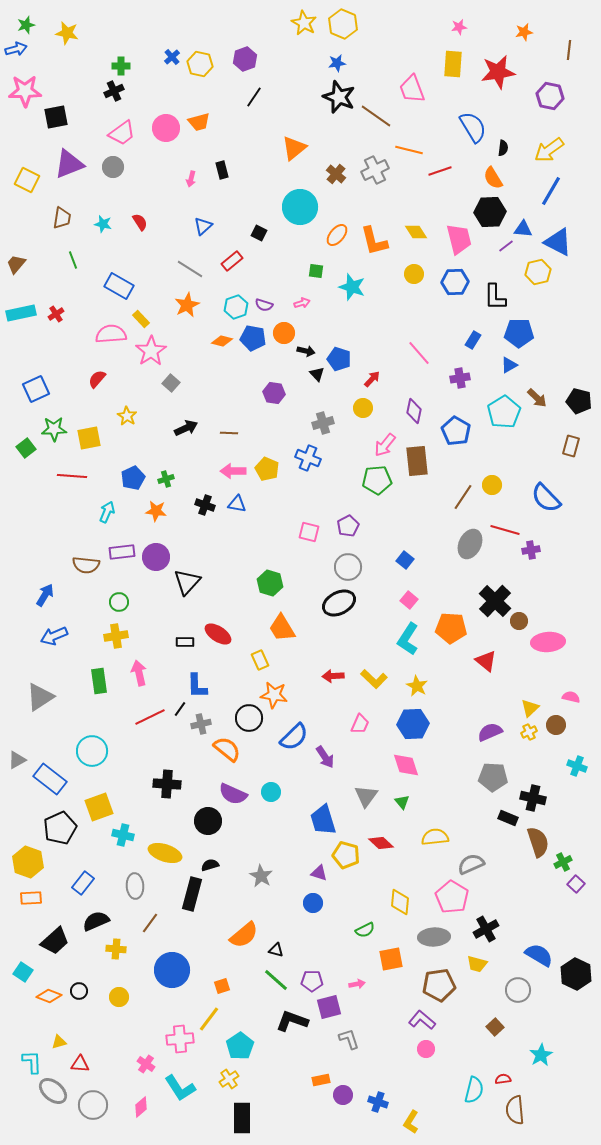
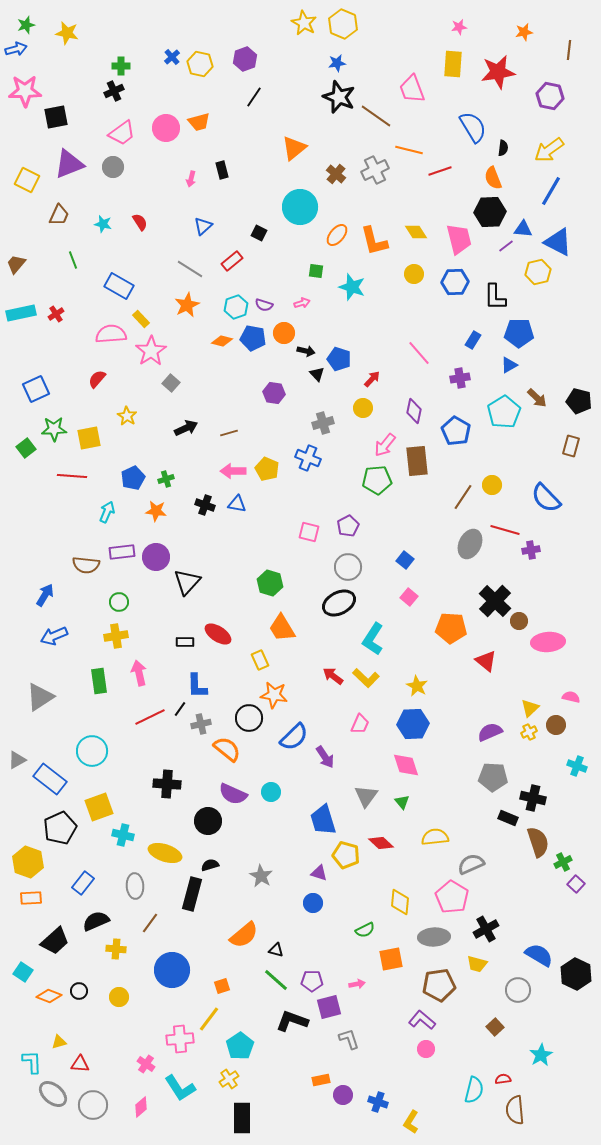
orange semicircle at (493, 178): rotated 10 degrees clockwise
brown trapezoid at (62, 218): moved 3 px left, 3 px up; rotated 15 degrees clockwise
brown line at (229, 433): rotated 18 degrees counterclockwise
pink square at (409, 600): moved 3 px up
cyan L-shape at (408, 639): moved 35 px left
red arrow at (333, 676): rotated 40 degrees clockwise
yellow L-shape at (374, 679): moved 8 px left, 1 px up
gray ellipse at (53, 1091): moved 3 px down
